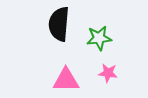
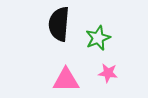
green star: moved 1 px left; rotated 15 degrees counterclockwise
